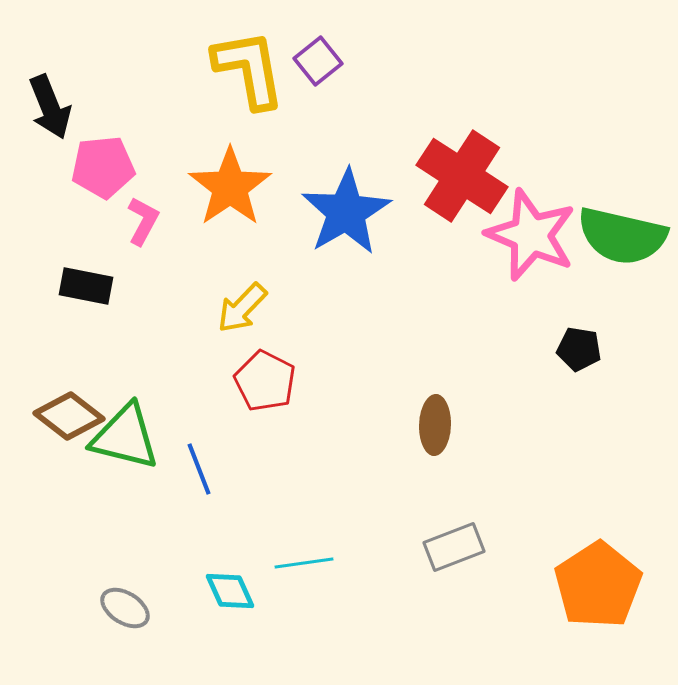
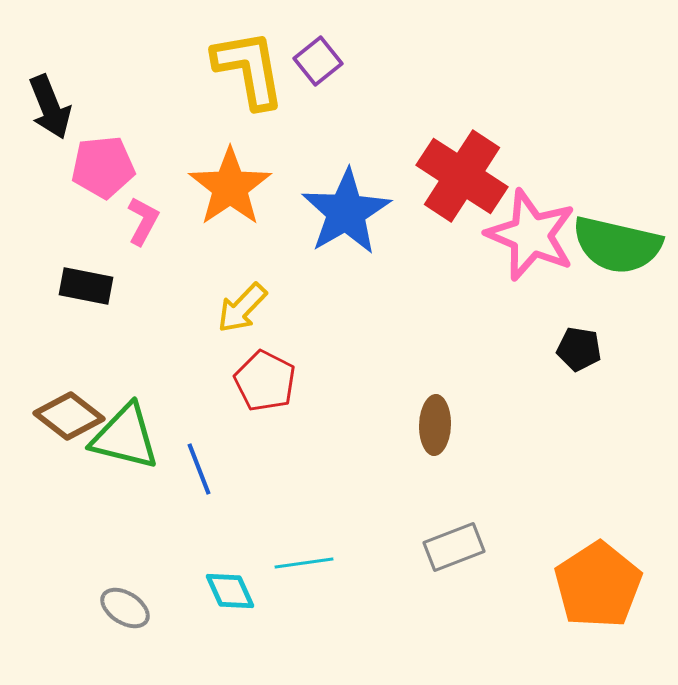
green semicircle: moved 5 px left, 9 px down
